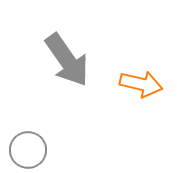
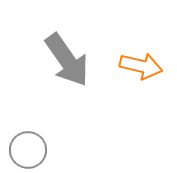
orange arrow: moved 18 px up
